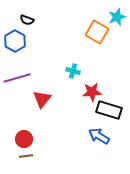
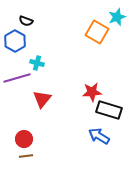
black semicircle: moved 1 px left, 1 px down
cyan cross: moved 36 px left, 8 px up
